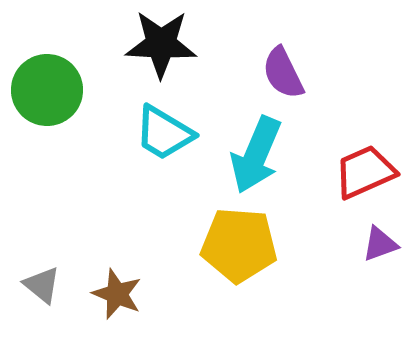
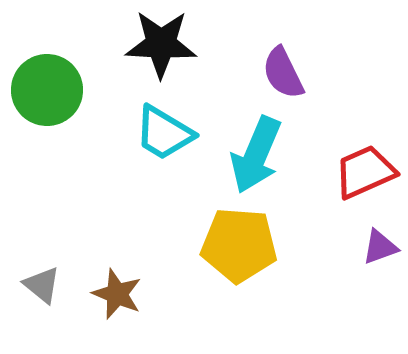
purple triangle: moved 3 px down
